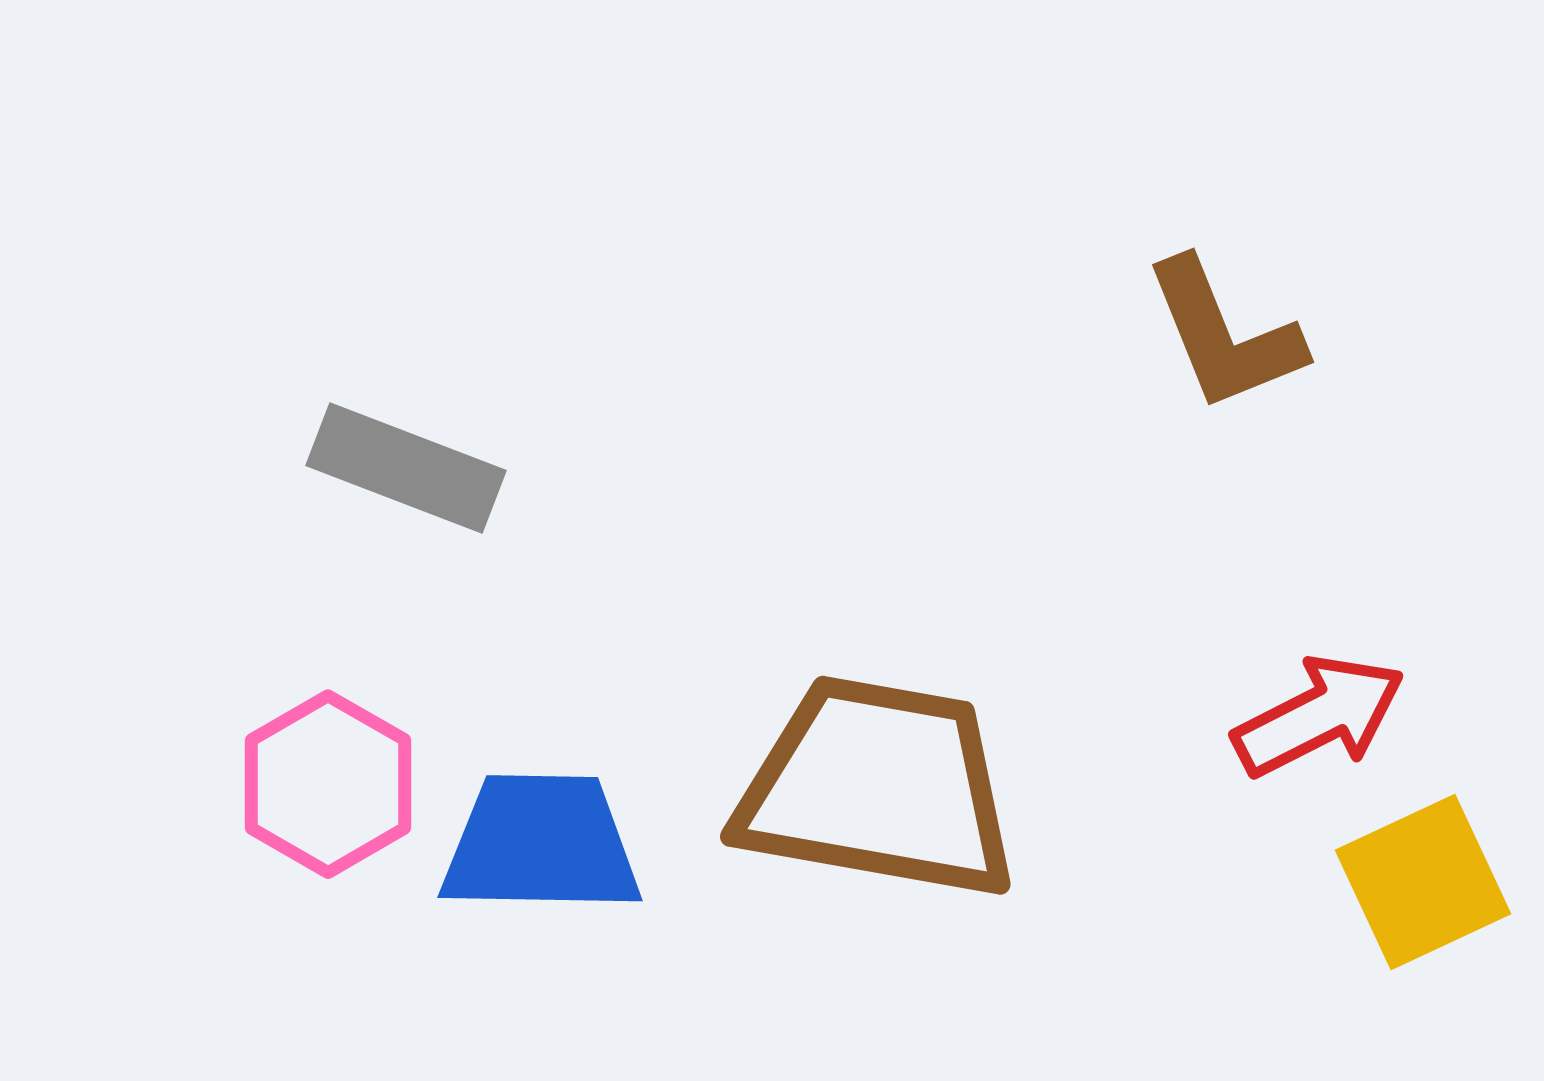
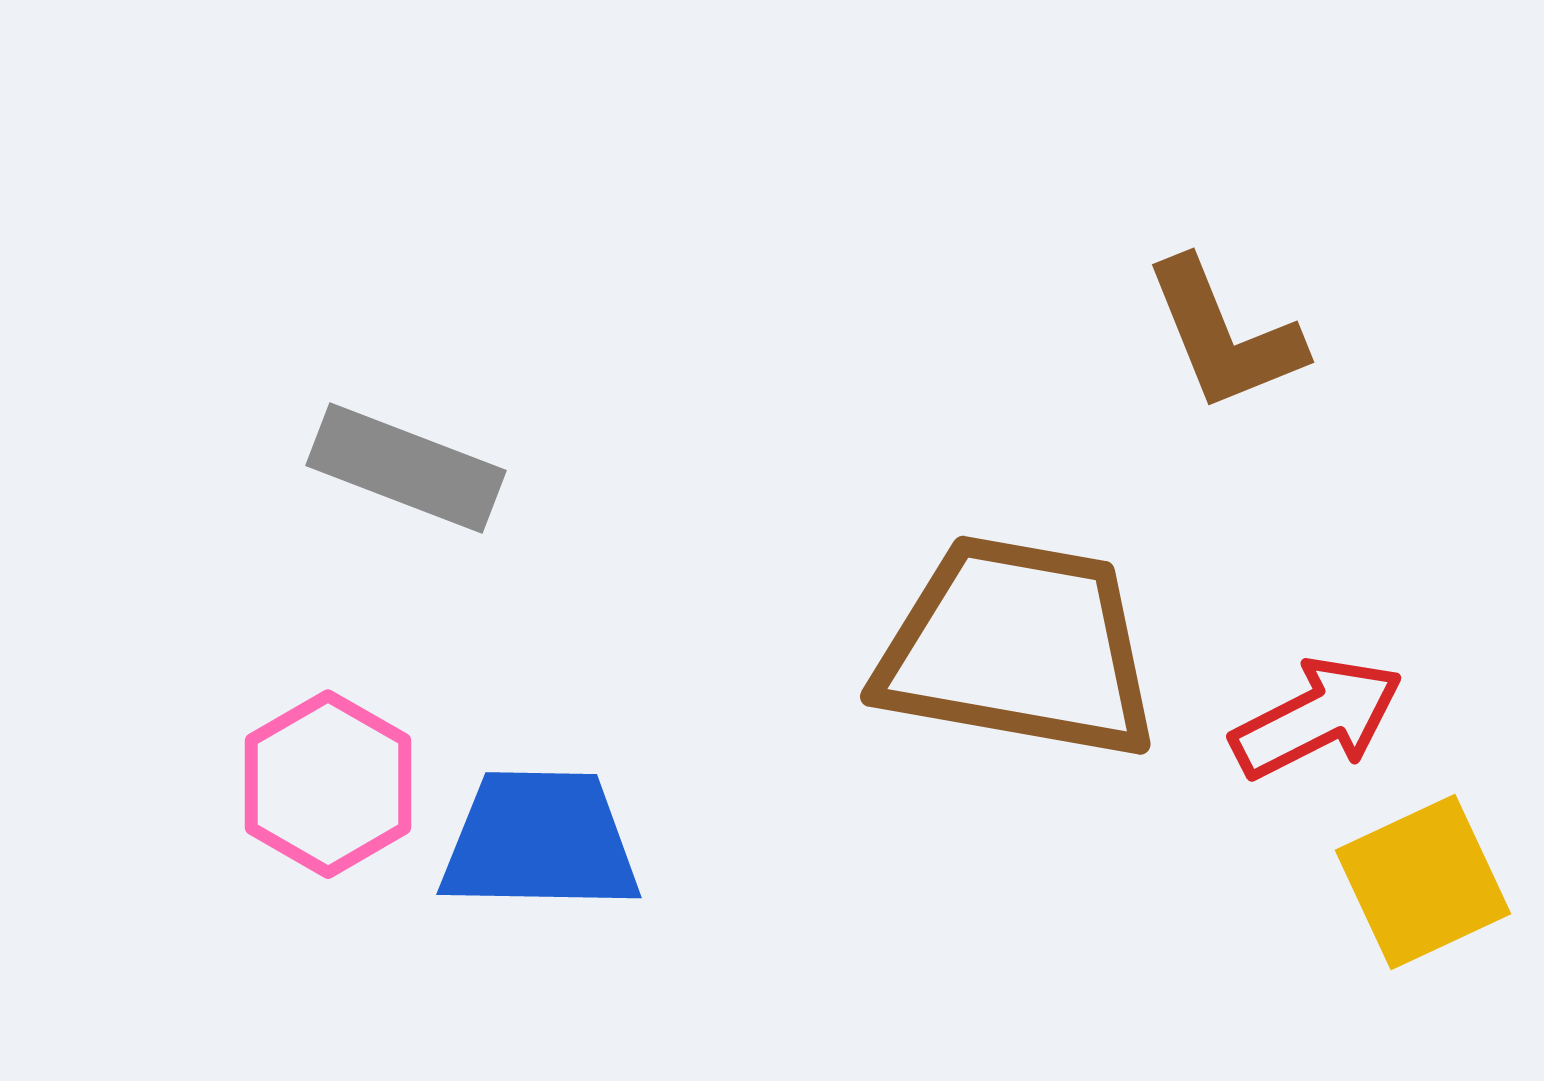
red arrow: moved 2 px left, 2 px down
brown trapezoid: moved 140 px right, 140 px up
blue trapezoid: moved 1 px left, 3 px up
